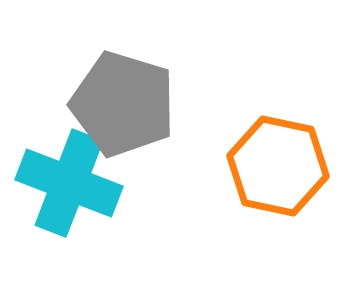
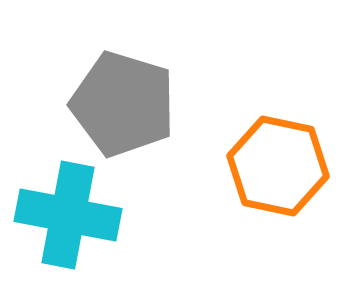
cyan cross: moved 1 px left, 32 px down; rotated 10 degrees counterclockwise
